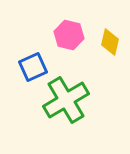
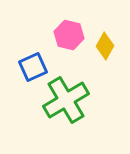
yellow diamond: moved 5 px left, 4 px down; rotated 16 degrees clockwise
